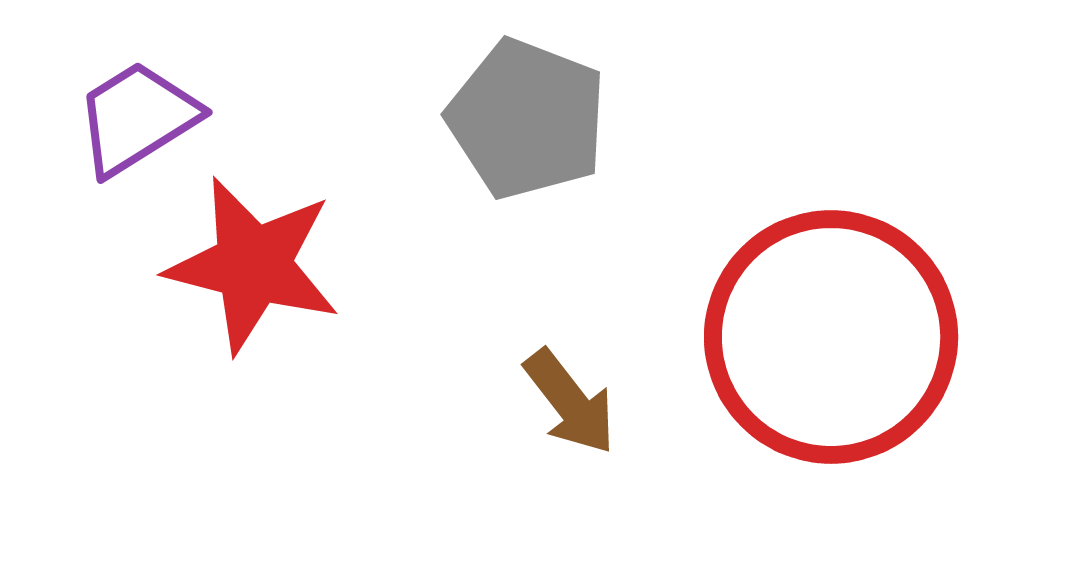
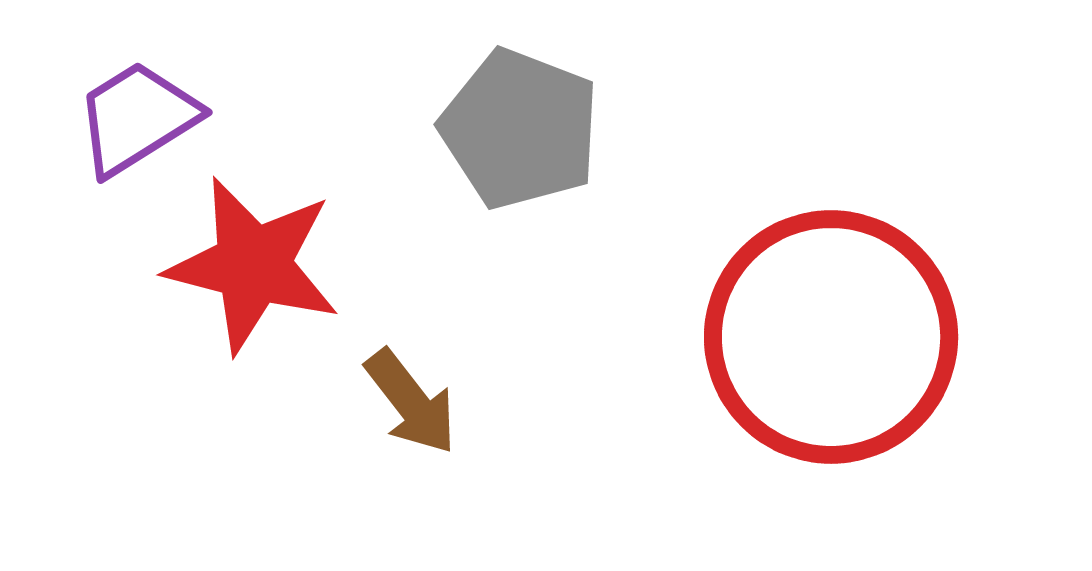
gray pentagon: moved 7 px left, 10 px down
brown arrow: moved 159 px left
